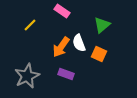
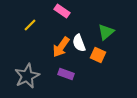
green triangle: moved 4 px right, 7 px down
orange square: moved 1 px left, 1 px down
